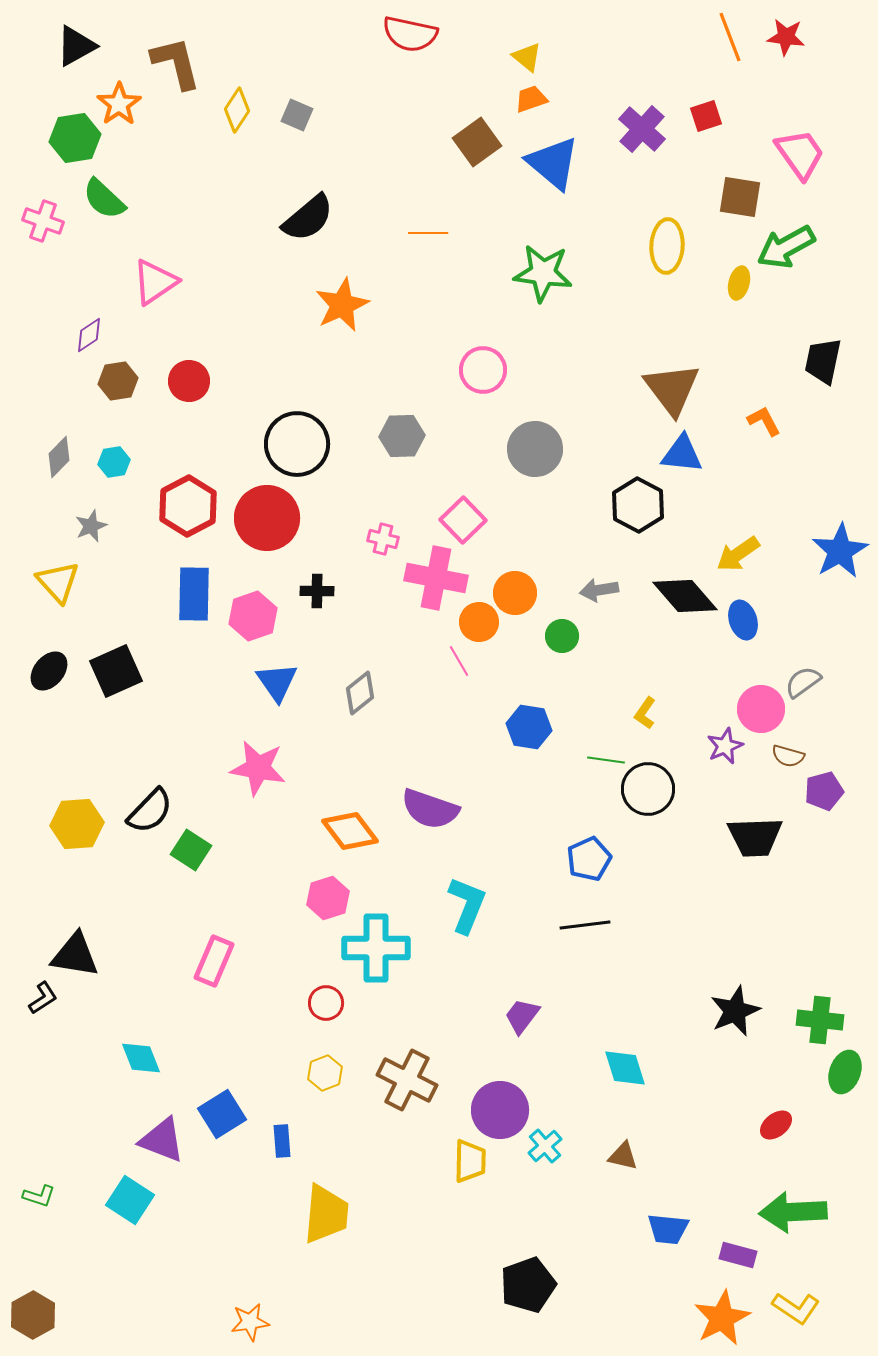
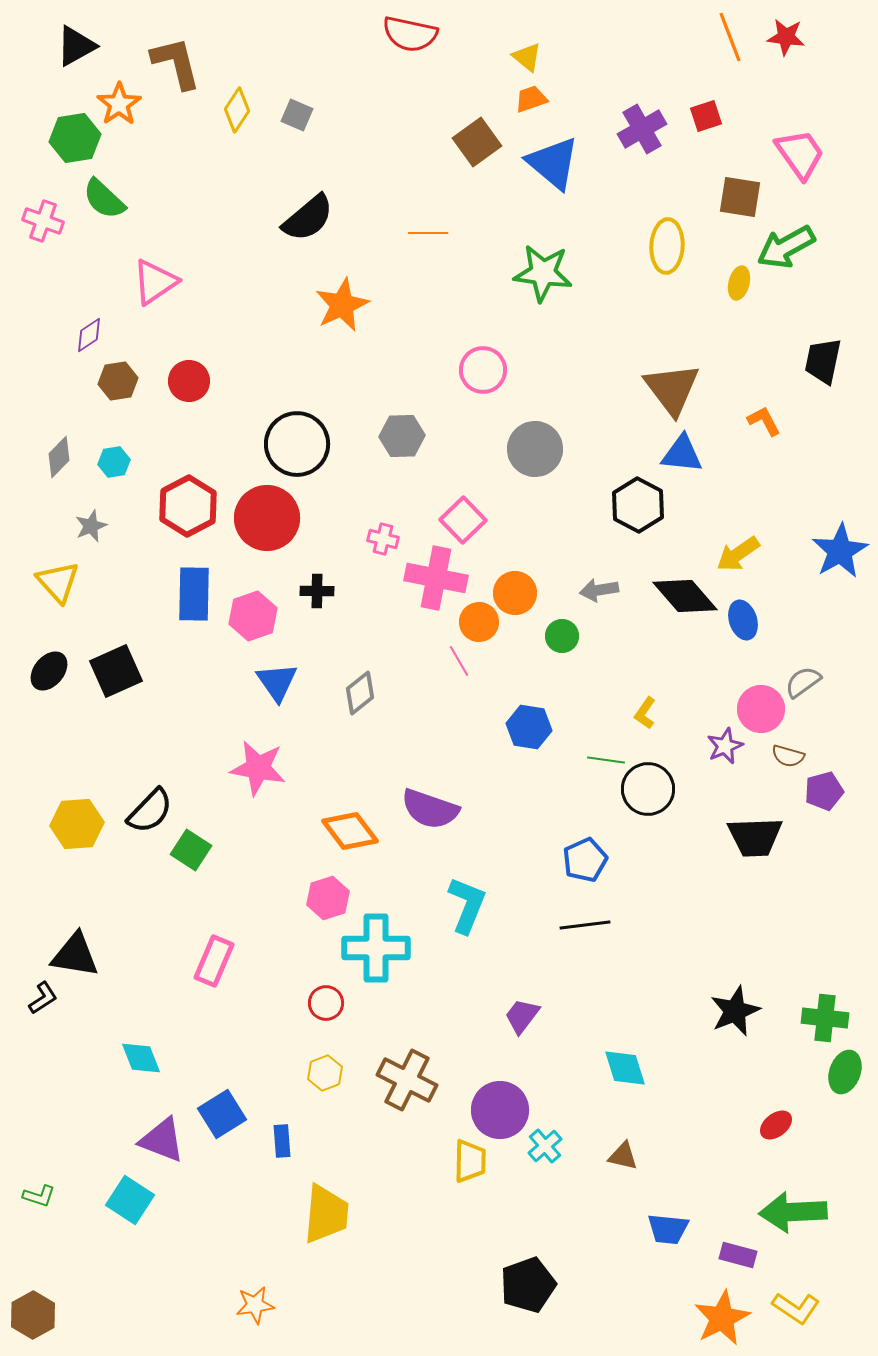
purple cross at (642, 129): rotated 18 degrees clockwise
blue pentagon at (589, 859): moved 4 px left, 1 px down
green cross at (820, 1020): moved 5 px right, 2 px up
orange star at (250, 1322): moved 5 px right, 17 px up
